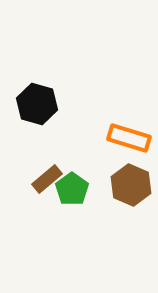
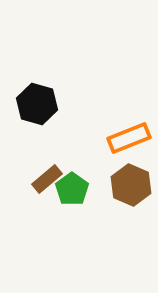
orange rectangle: rotated 39 degrees counterclockwise
